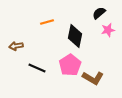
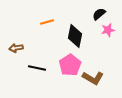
black semicircle: moved 1 px down
brown arrow: moved 2 px down
black line: rotated 12 degrees counterclockwise
